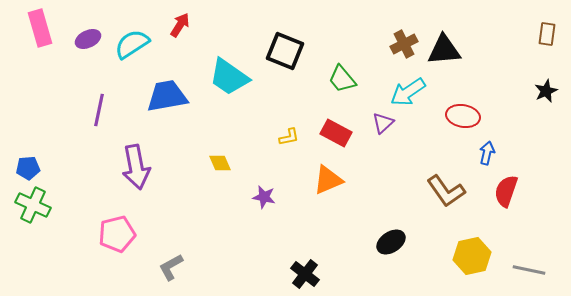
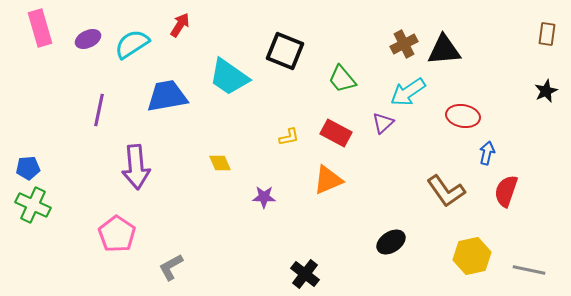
purple arrow: rotated 6 degrees clockwise
purple star: rotated 10 degrees counterclockwise
pink pentagon: rotated 24 degrees counterclockwise
